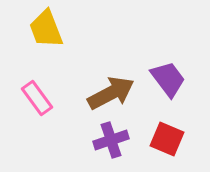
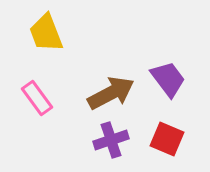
yellow trapezoid: moved 4 px down
